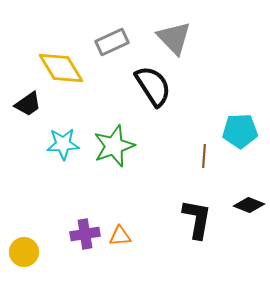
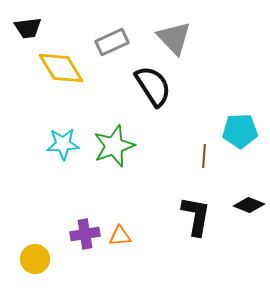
black trapezoid: moved 76 px up; rotated 28 degrees clockwise
black L-shape: moved 1 px left, 3 px up
yellow circle: moved 11 px right, 7 px down
